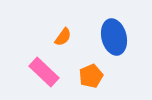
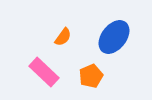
blue ellipse: rotated 52 degrees clockwise
